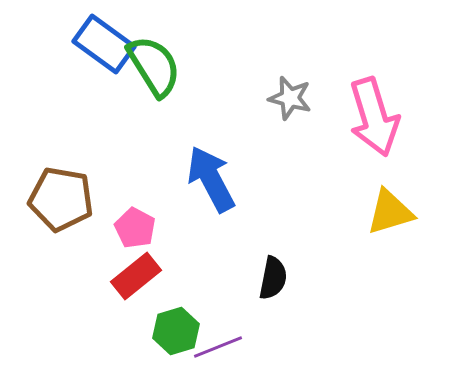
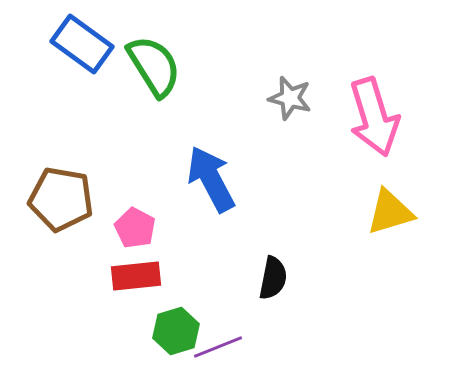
blue rectangle: moved 22 px left
red rectangle: rotated 33 degrees clockwise
